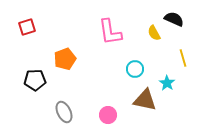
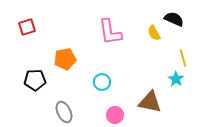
orange pentagon: rotated 10 degrees clockwise
cyan circle: moved 33 px left, 13 px down
cyan star: moved 9 px right, 4 px up
brown triangle: moved 5 px right, 2 px down
pink circle: moved 7 px right
